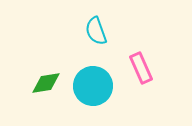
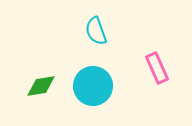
pink rectangle: moved 16 px right
green diamond: moved 5 px left, 3 px down
